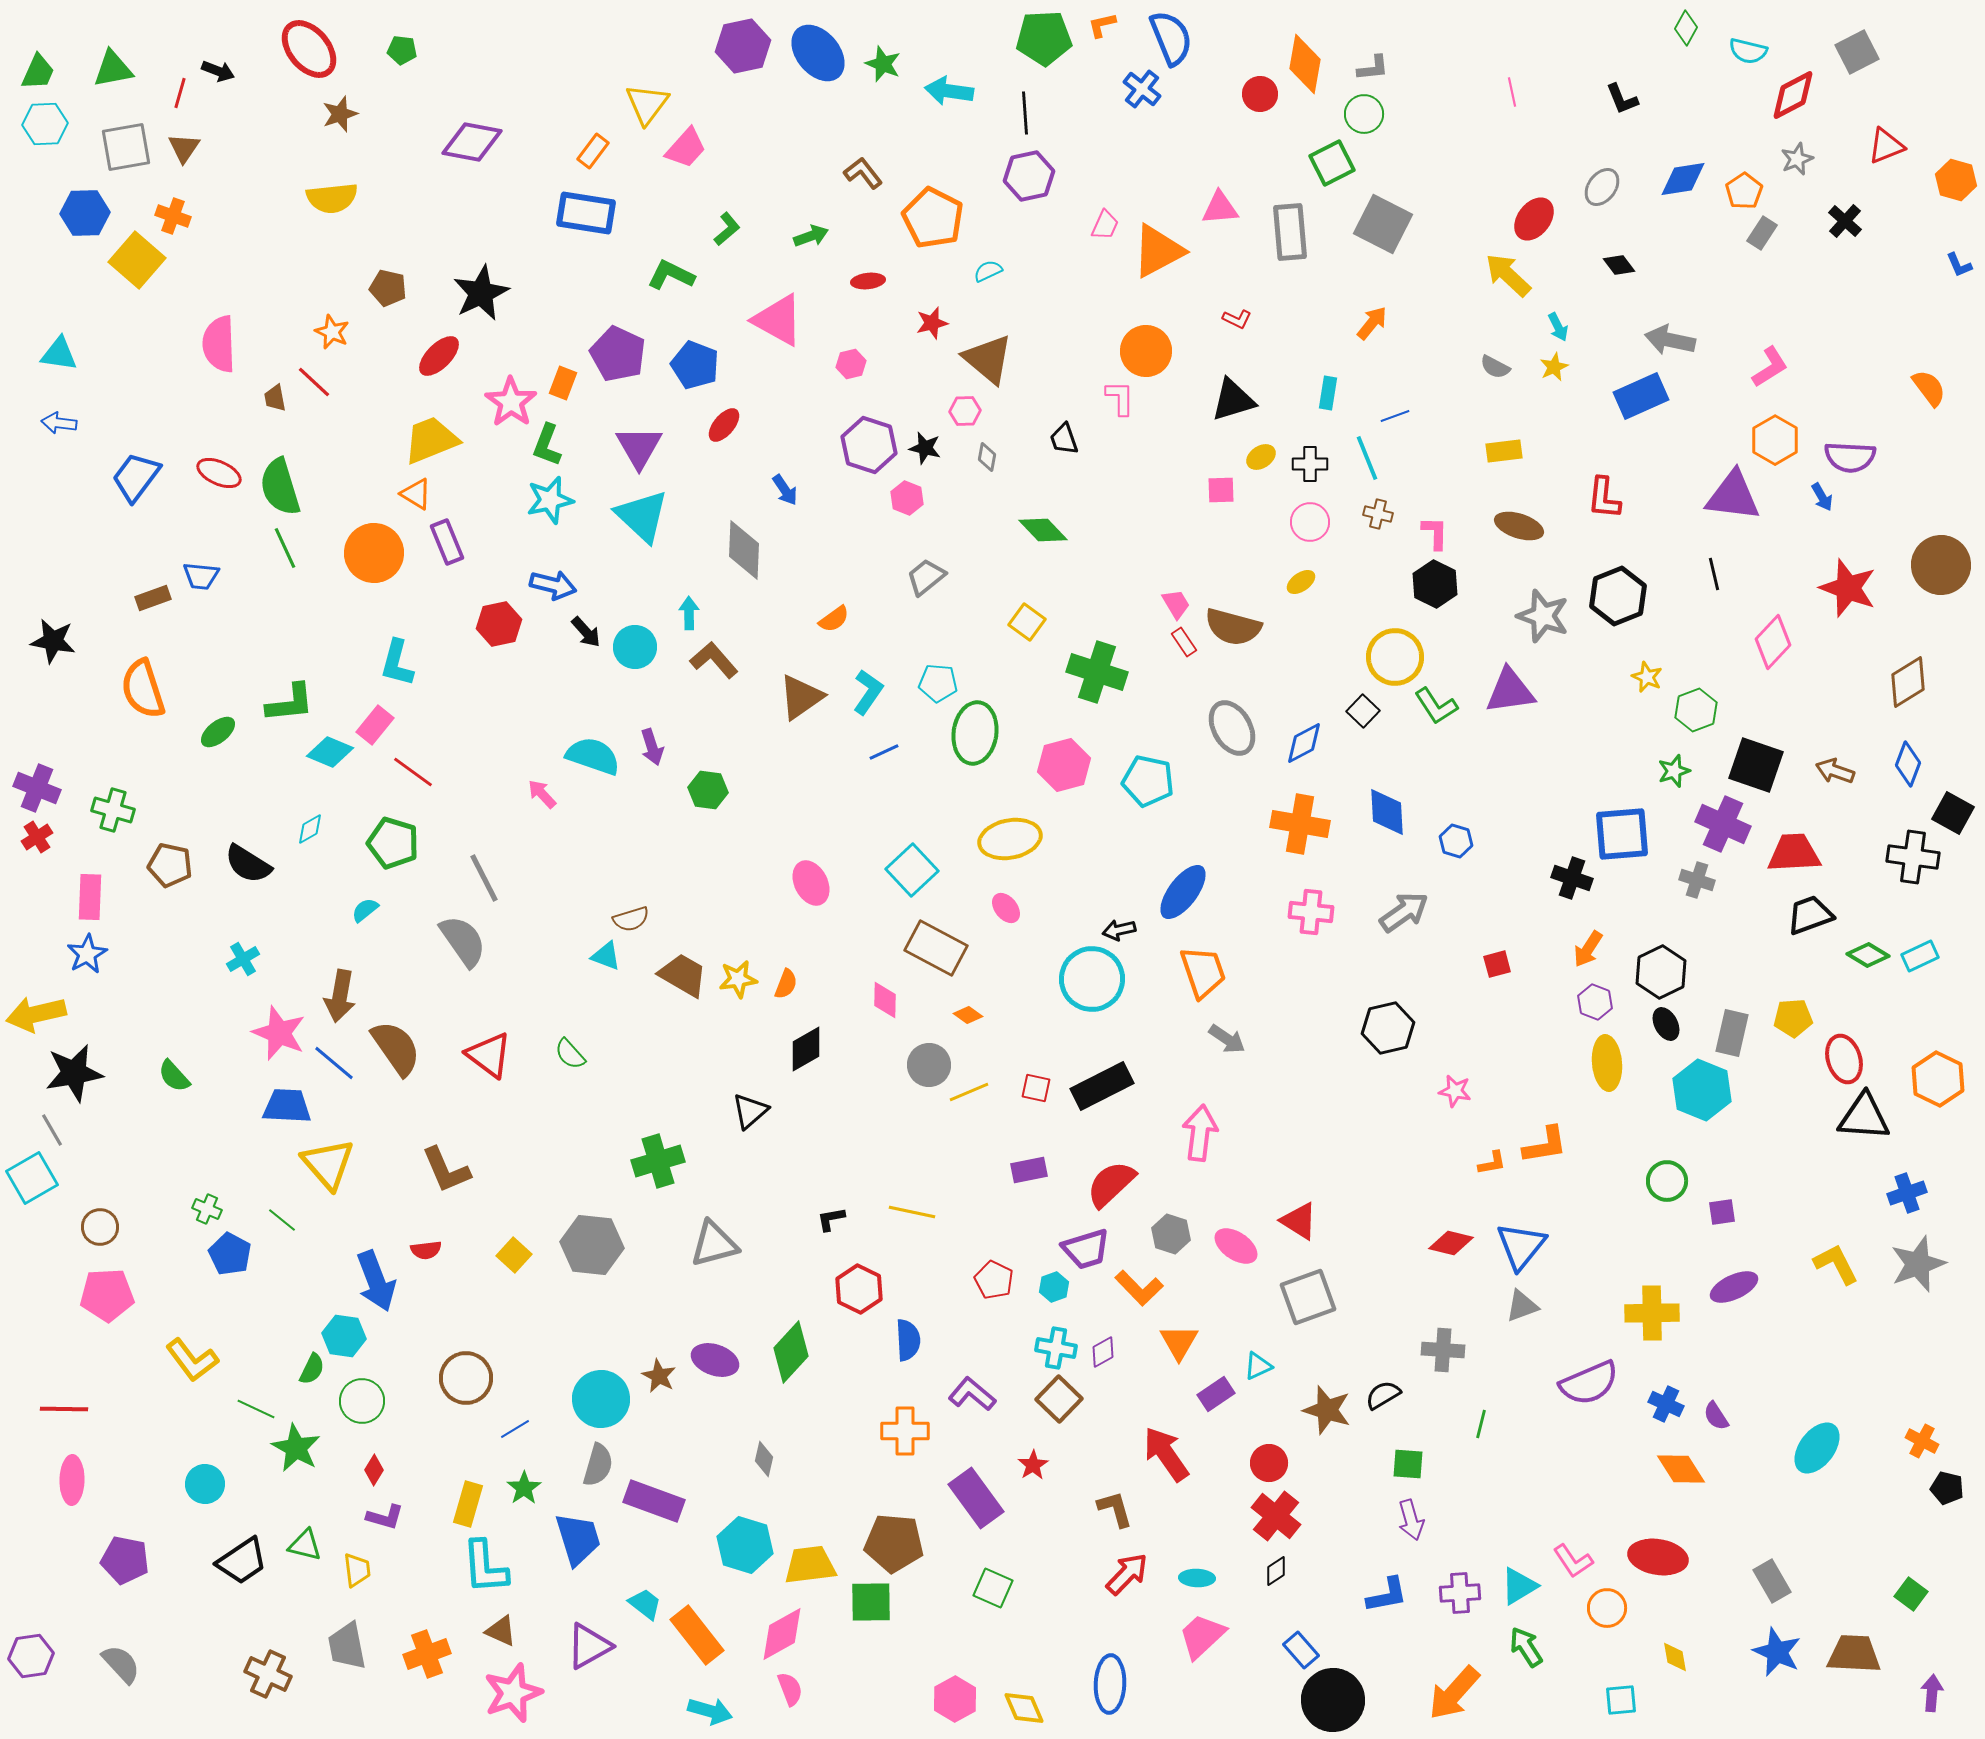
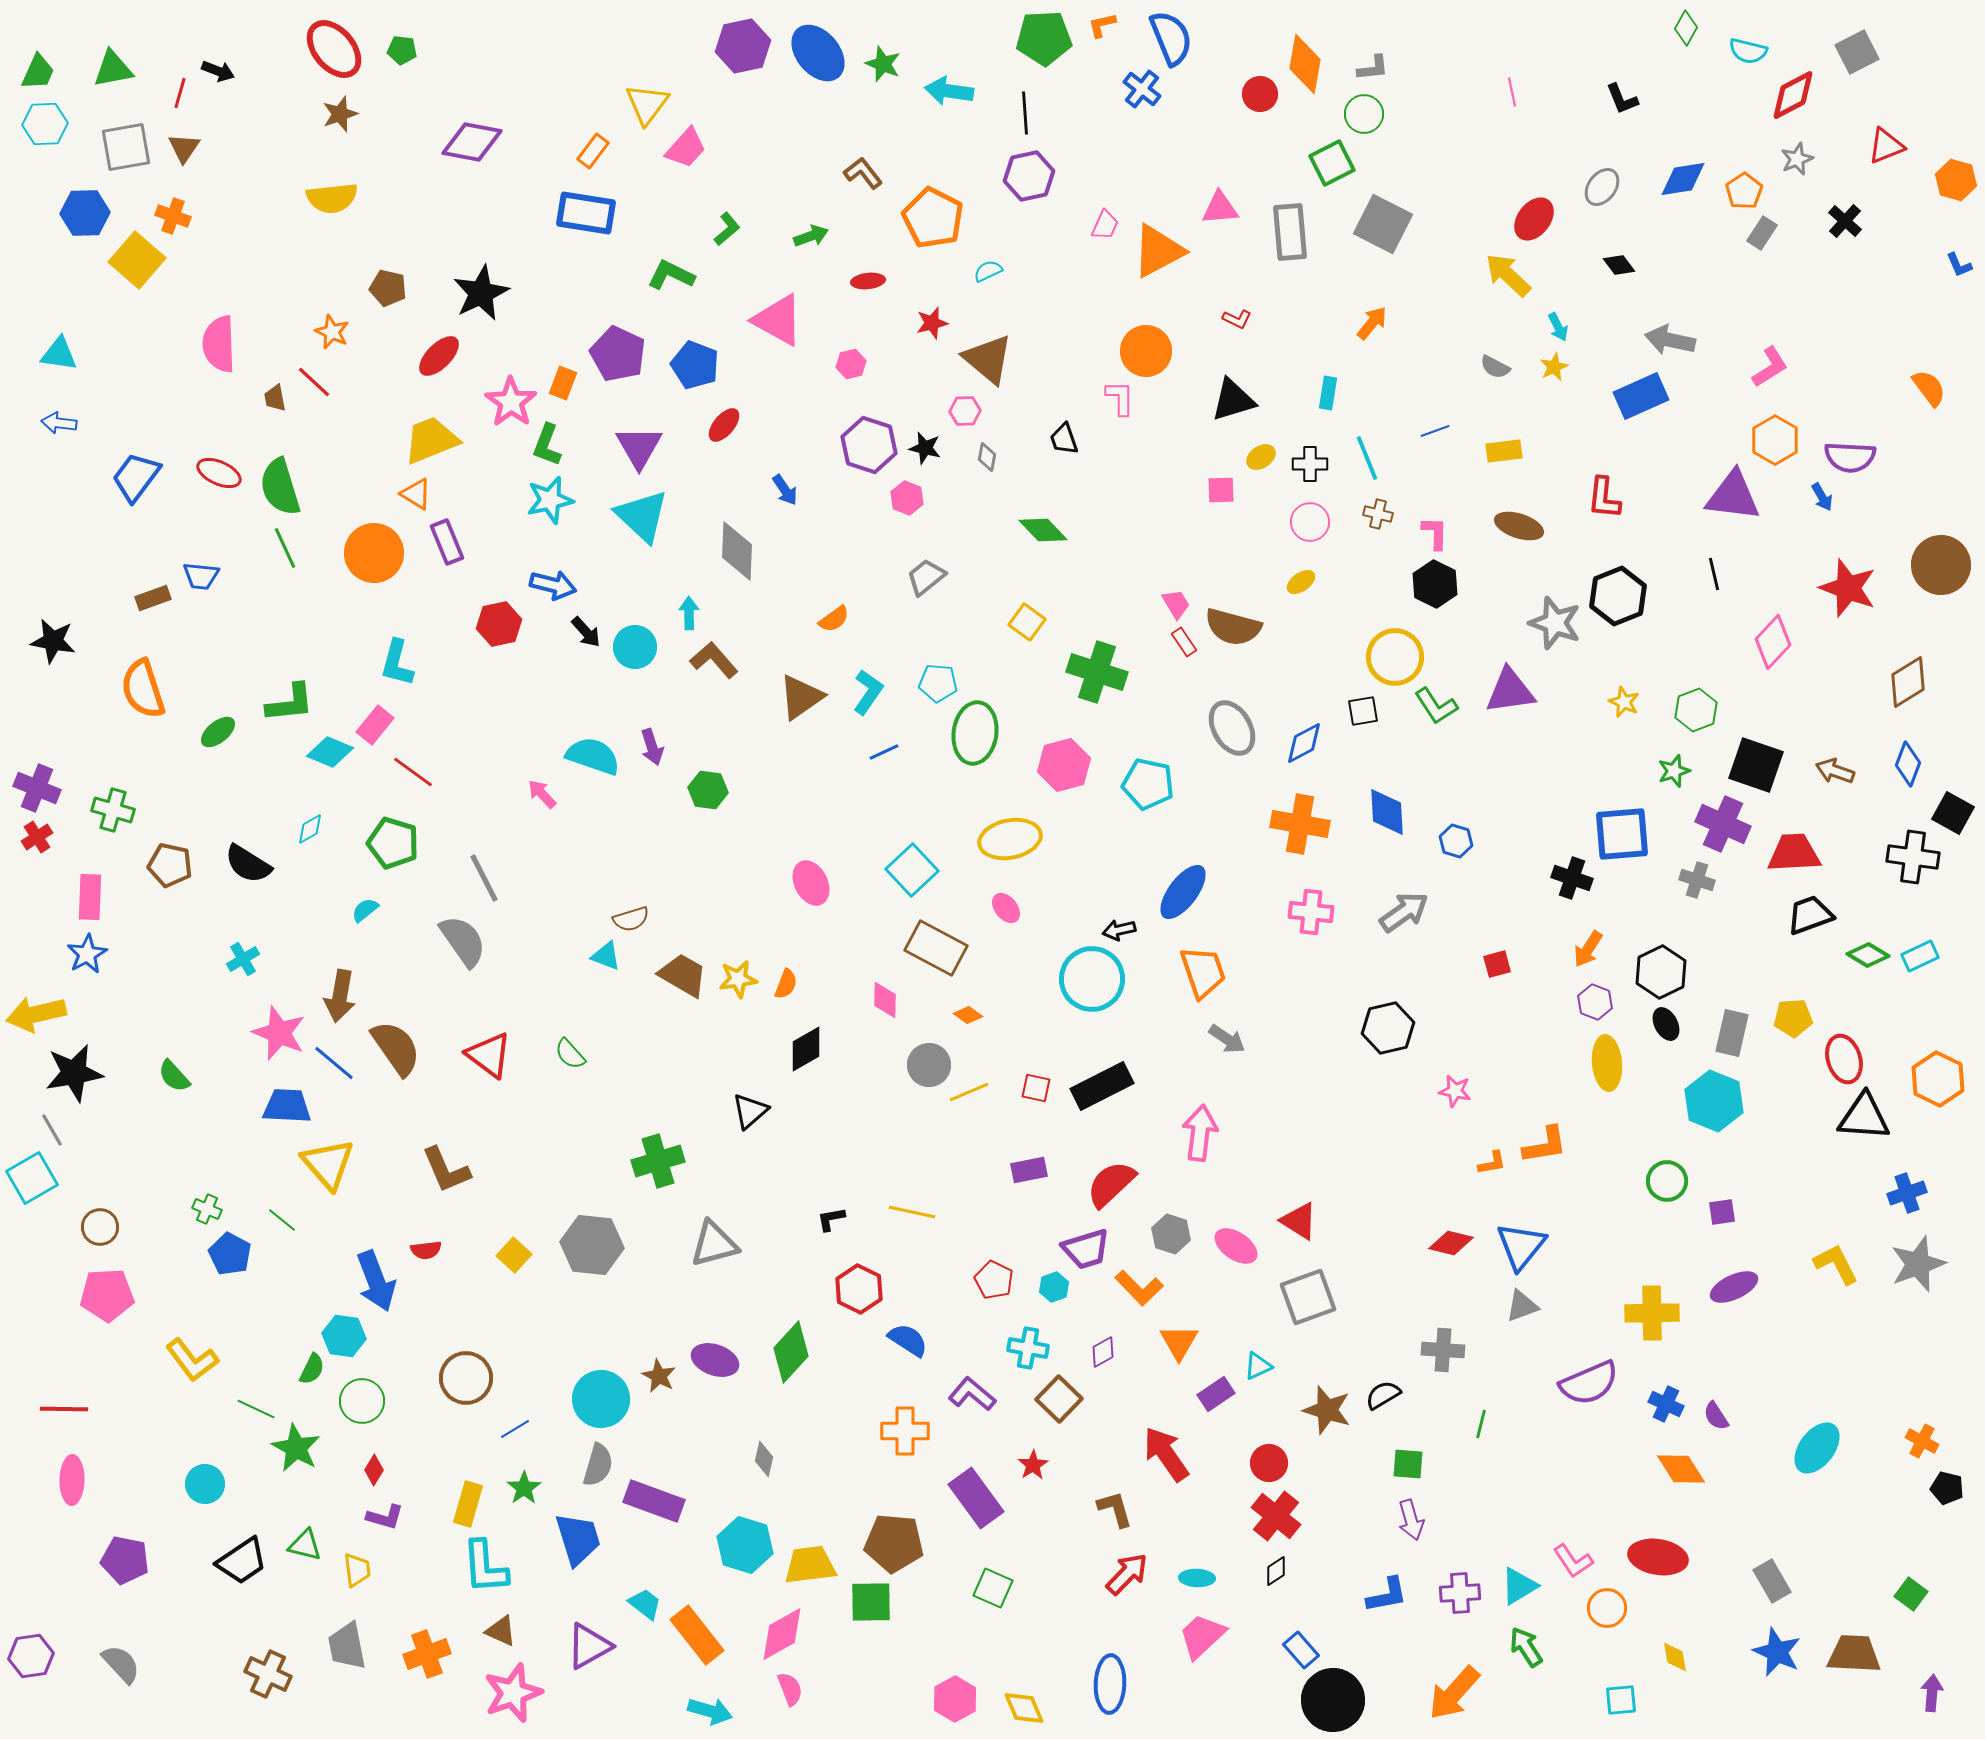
red ellipse at (309, 49): moved 25 px right
blue line at (1395, 416): moved 40 px right, 15 px down
gray diamond at (744, 550): moved 7 px left, 1 px down
gray star at (1543, 616): moved 12 px right, 7 px down
yellow star at (1647, 677): moved 23 px left, 25 px down
black square at (1363, 711): rotated 36 degrees clockwise
cyan pentagon at (1148, 781): moved 3 px down
cyan hexagon at (1702, 1090): moved 12 px right, 11 px down
blue semicircle at (908, 1340): rotated 54 degrees counterclockwise
cyan cross at (1056, 1348): moved 28 px left
